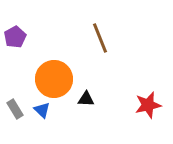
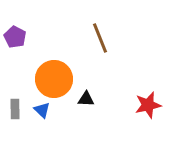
purple pentagon: rotated 15 degrees counterclockwise
gray rectangle: rotated 30 degrees clockwise
